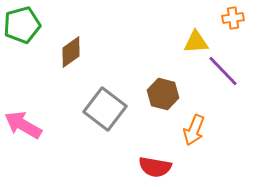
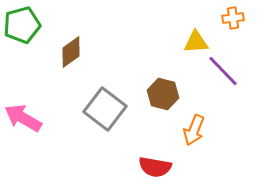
pink arrow: moved 7 px up
